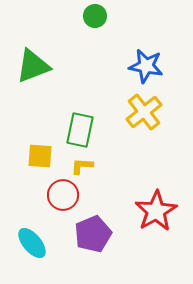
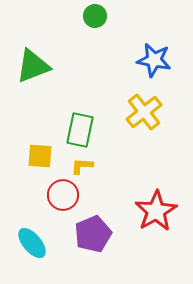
blue star: moved 8 px right, 6 px up
